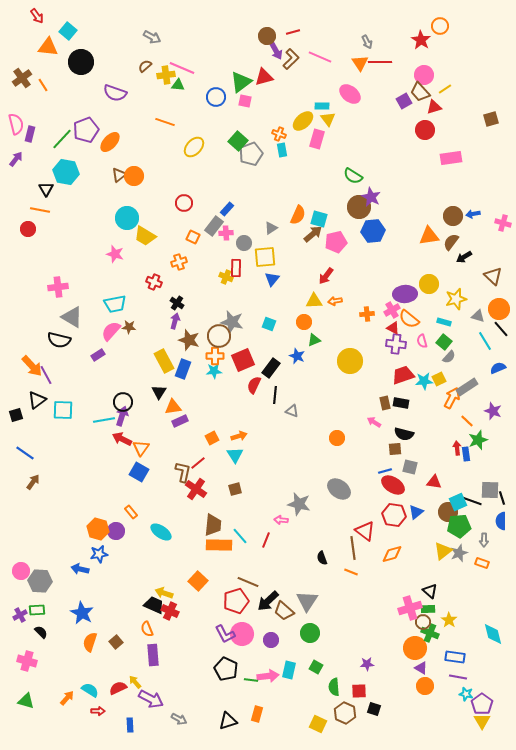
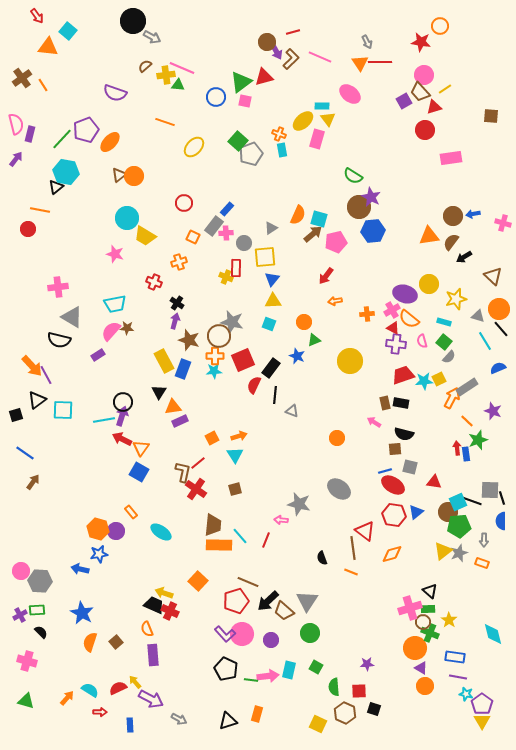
brown circle at (267, 36): moved 6 px down
red star at (421, 40): moved 2 px down; rotated 24 degrees counterclockwise
black circle at (81, 62): moved 52 px right, 41 px up
brown square at (491, 119): moved 3 px up; rotated 21 degrees clockwise
black triangle at (46, 189): moved 10 px right, 2 px up; rotated 21 degrees clockwise
purple ellipse at (405, 294): rotated 20 degrees clockwise
yellow triangle at (314, 301): moved 41 px left
brown star at (129, 327): moved 2 px left, 1 px down
purple L-shape at (225, 634): rotated 15 degrees counterclockwise
red arrow at (98, 711): moved 2 px right, 1 px down
